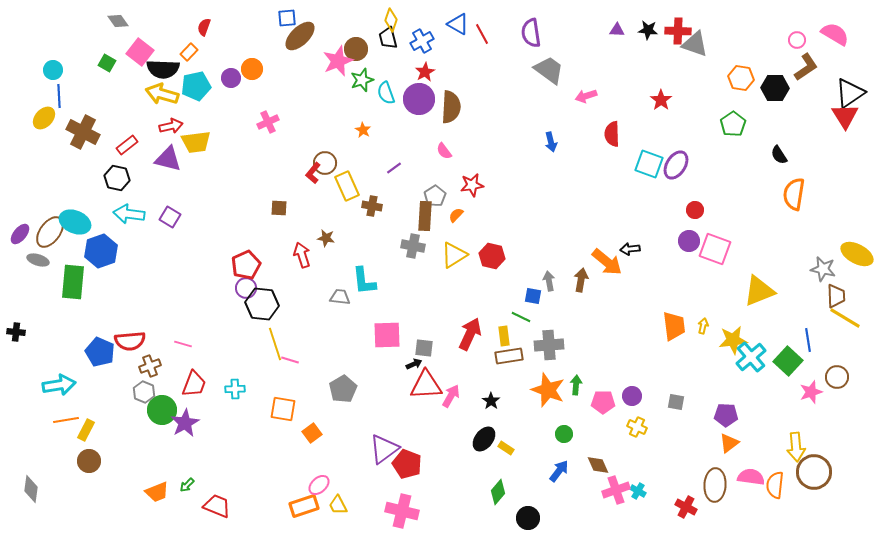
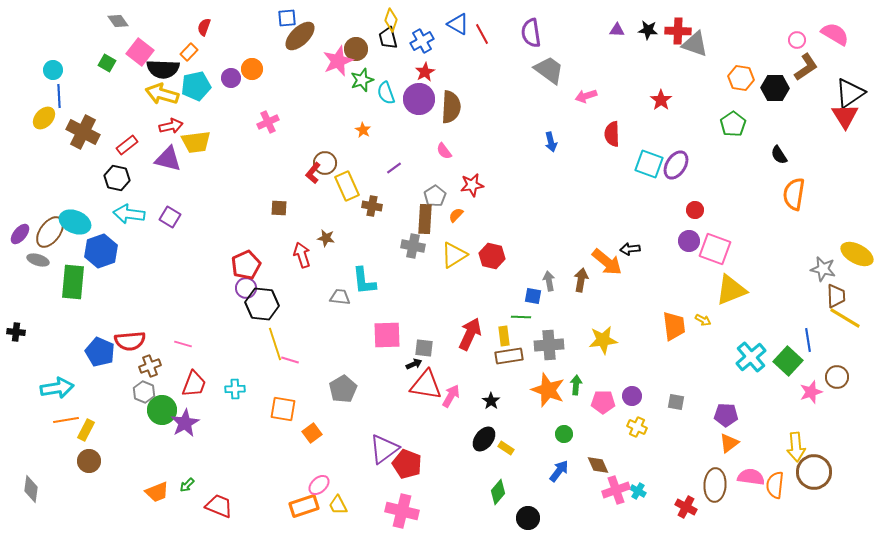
brown rectangle at (425, 216): moved 3 px down
yellow triangle at (759, 291): moved 28 px left, 1 px up
green line at (521, 317): rotated 24 degrees counterclockwise
yellow arrow at (703, 326): moved 6 px up; rotated 105 degrees clockwise
yellow star at (733, 340): moved 130 px left
cyan arrow at (59, 385): moved 2 px left, 3 px down
red triangle at (426, 385): rotated 12 degrees clockwise
red trapezoid at (217, 506): moved 2 px right
